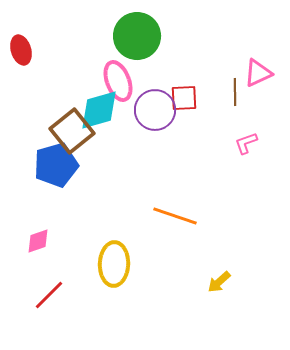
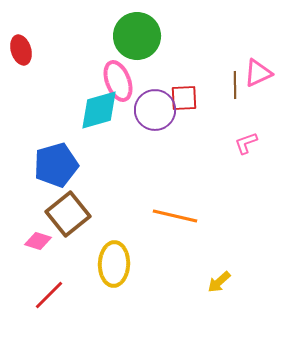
brown line: moved 7 px up
brown square: moved 4 px left, 83 px down
orange line: rotated 6 degrees counterclockwise
pink diamond: rotated 36 degrees clockwise
